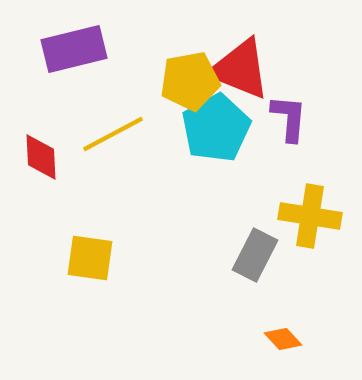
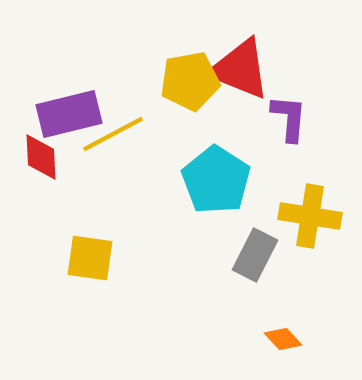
purple rectangle: moved 5 px left, 65 px down
cyan pentagon: moved 52 px down; rotated 10 degrees counterclockwise
